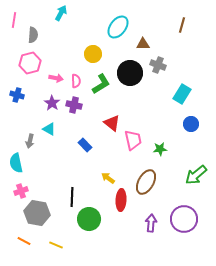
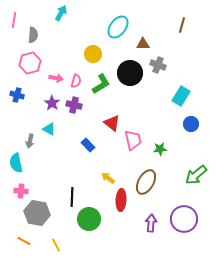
pink semicircle: rotated 16 degrees clockwise
cyan rectangle: moved 1 px left, 2 px down
blue rectangle: moved 3 px right
pink cross: rotated 24 degrees clockwise
yellow line: rotated 40 degrees clockwise
